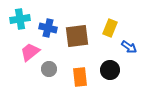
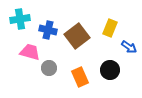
blue cross: moved 2 px down
brown square: rotated 30 degrees counterclockwise
pink trapezoid: rotated 55 degrees clockwise
gray circle: moved 1 px up
orange rectangle: rotated 18 degrees counterclockwise
